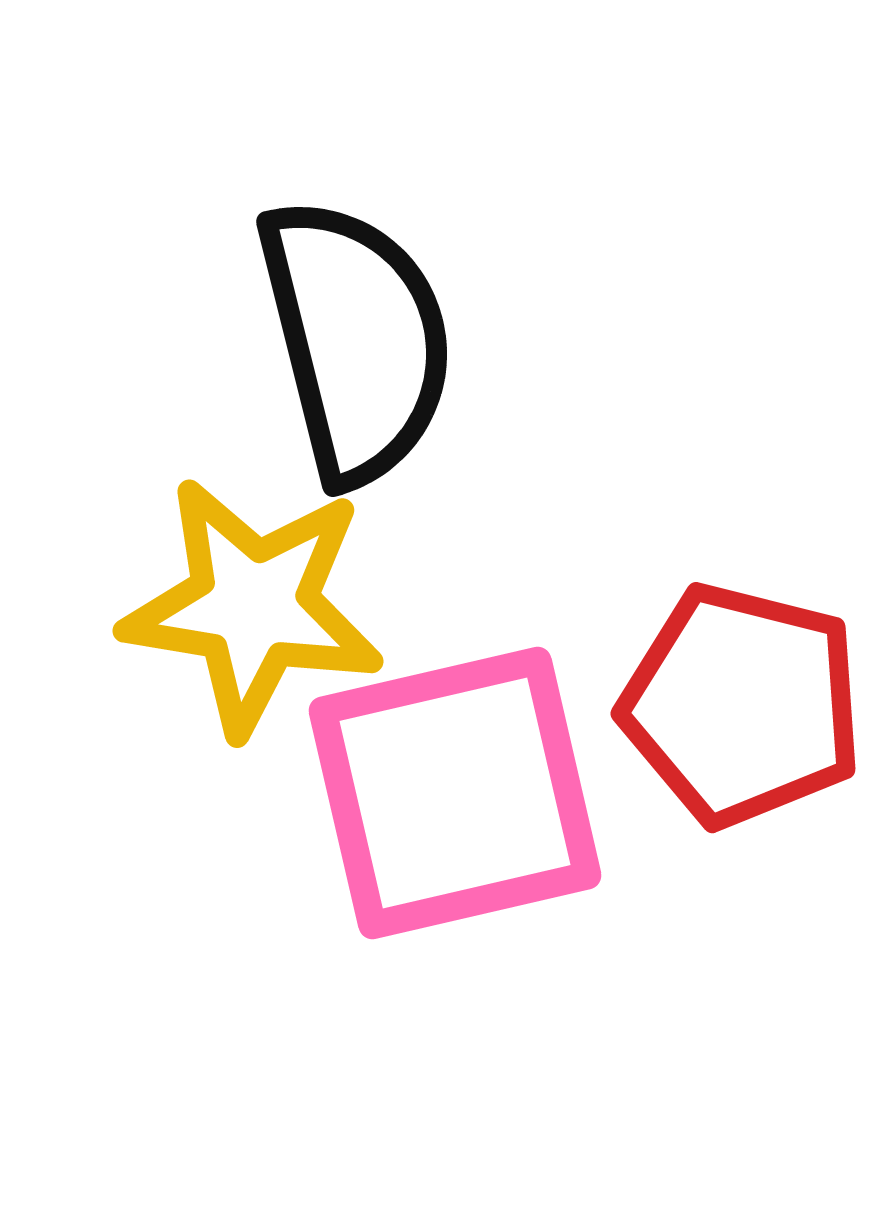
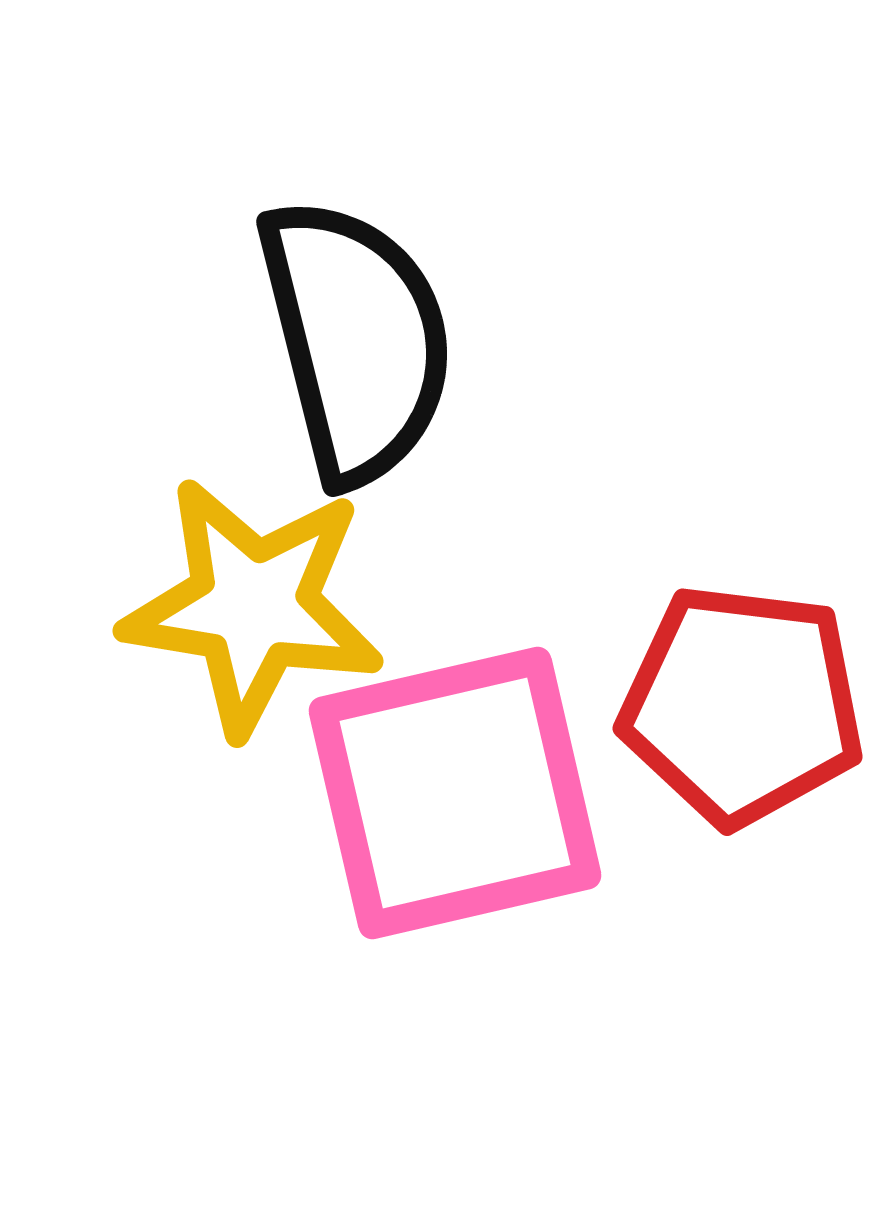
red pentagon: rotated 7 degrees counterclockwise
